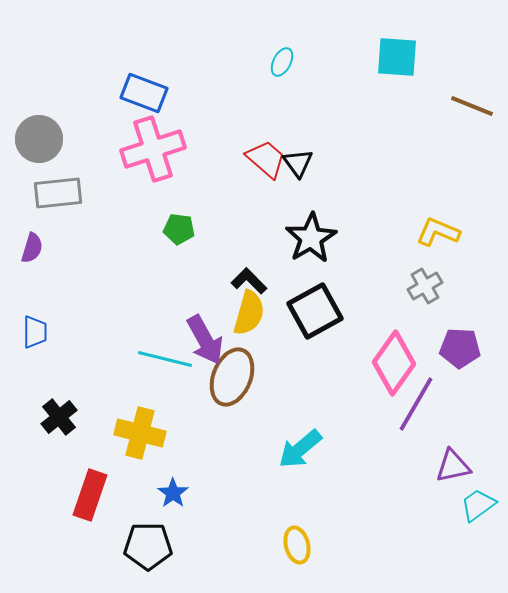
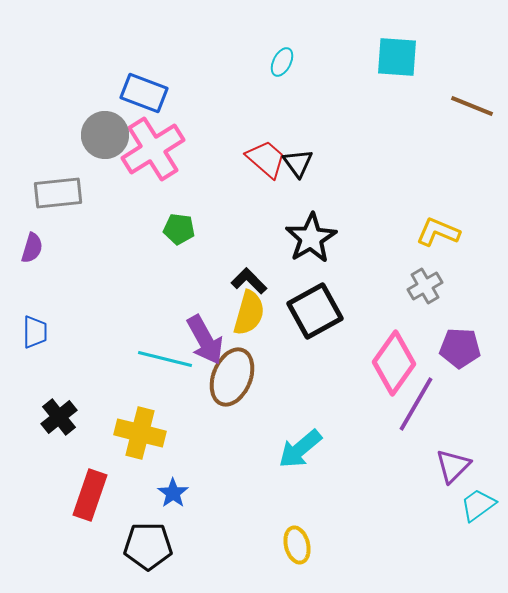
gray circle: moved 66 px right, 4 px up
pink cross: rotated 14 degrees counterclockwise
purple triangle: rotated 33 degrees counterclockwise
